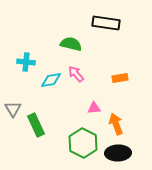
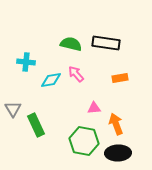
black rectangle: moved 20 px down
green hexagon: moved 1 px right, 2 px up; rotated 16 degrees counterclockwise
